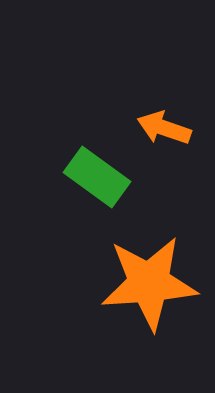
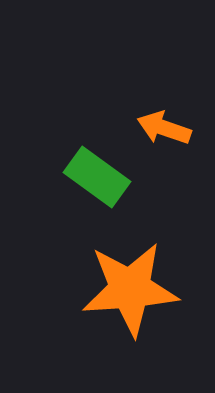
orange star: moved 19 px left, 6 px down
